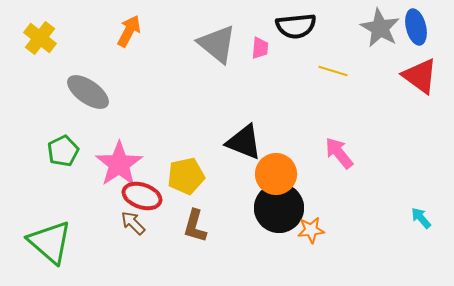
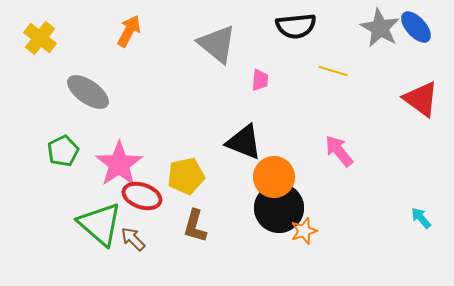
blue ellipse: rotated 28 degrees counterclockwise
pink trapezoid: moved 32 px down
red triangle: moved 1 px right, 23 px down
pink arrow: moved 2 px up
orange circle: moved 2 px left, 3 px down
brown arrow: moved 16 px down
orange star: moved 7 px left, 1 px down; rotated 12 degrees counterclockwise
green triangle: moved 50 px right, 18 px up
